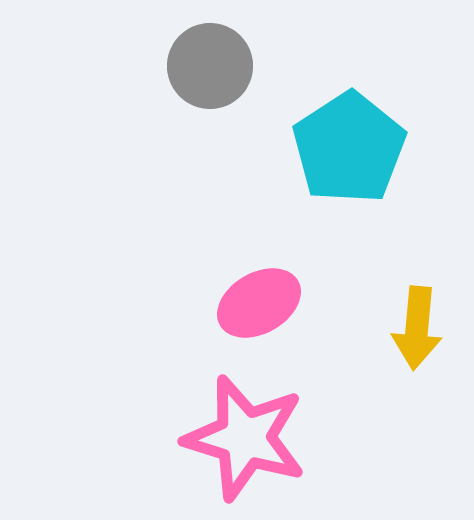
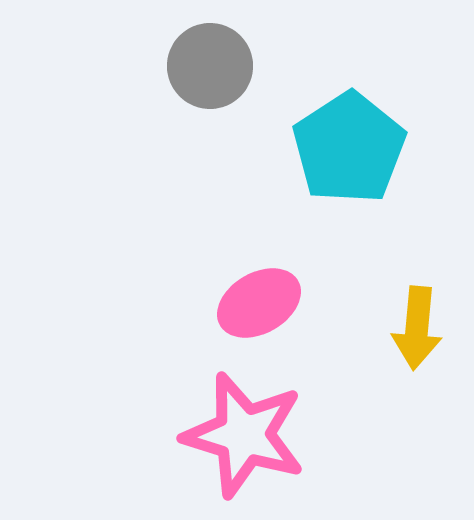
pink star: moved 1 px left, 3 px up
